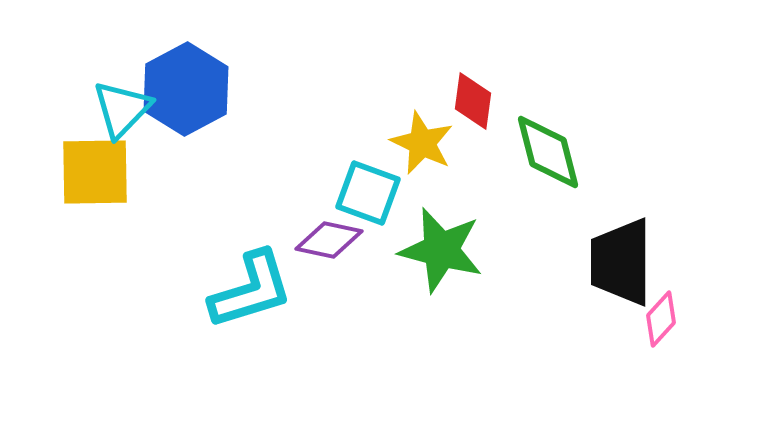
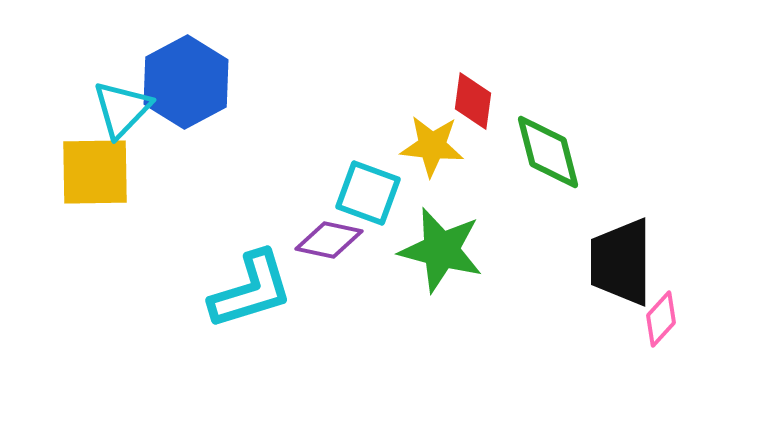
blue hexagon: moved 7 px up
yellow star: moved 10 px right, 3 px down; rotated 20 degrees counterclockwise
